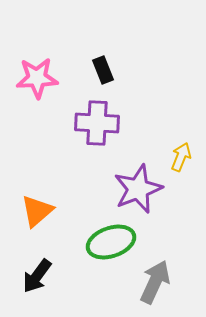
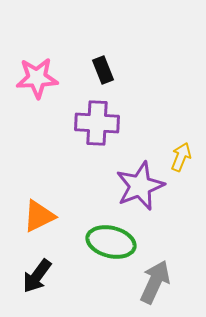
purple star: moved 2 px right, 3 px up
orange triangle: moved 2 px right, 5 px down; rotated 15 degrees clockwise
green ellipse: rotated 33 degrees clockwise
